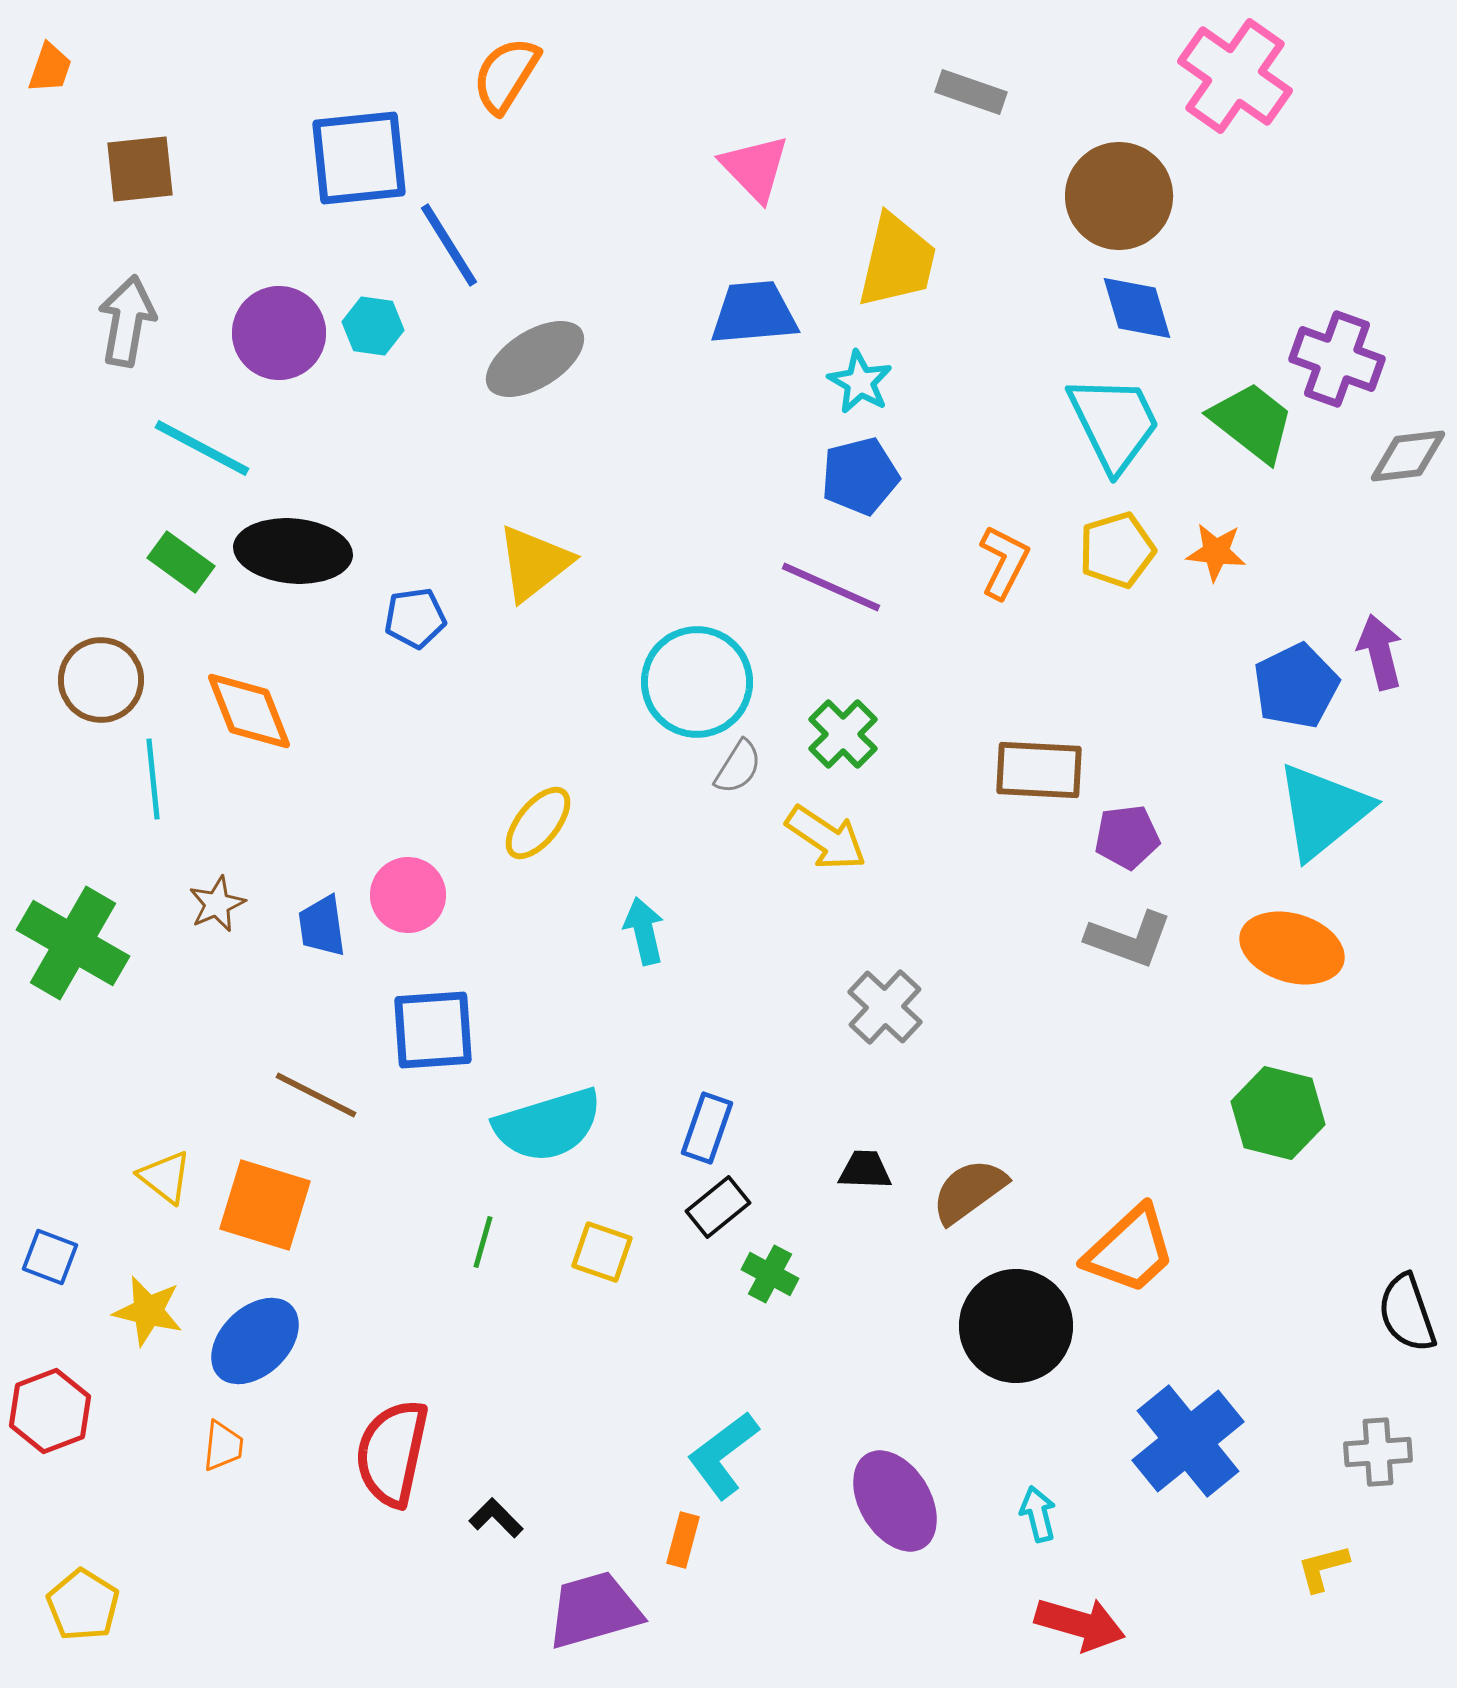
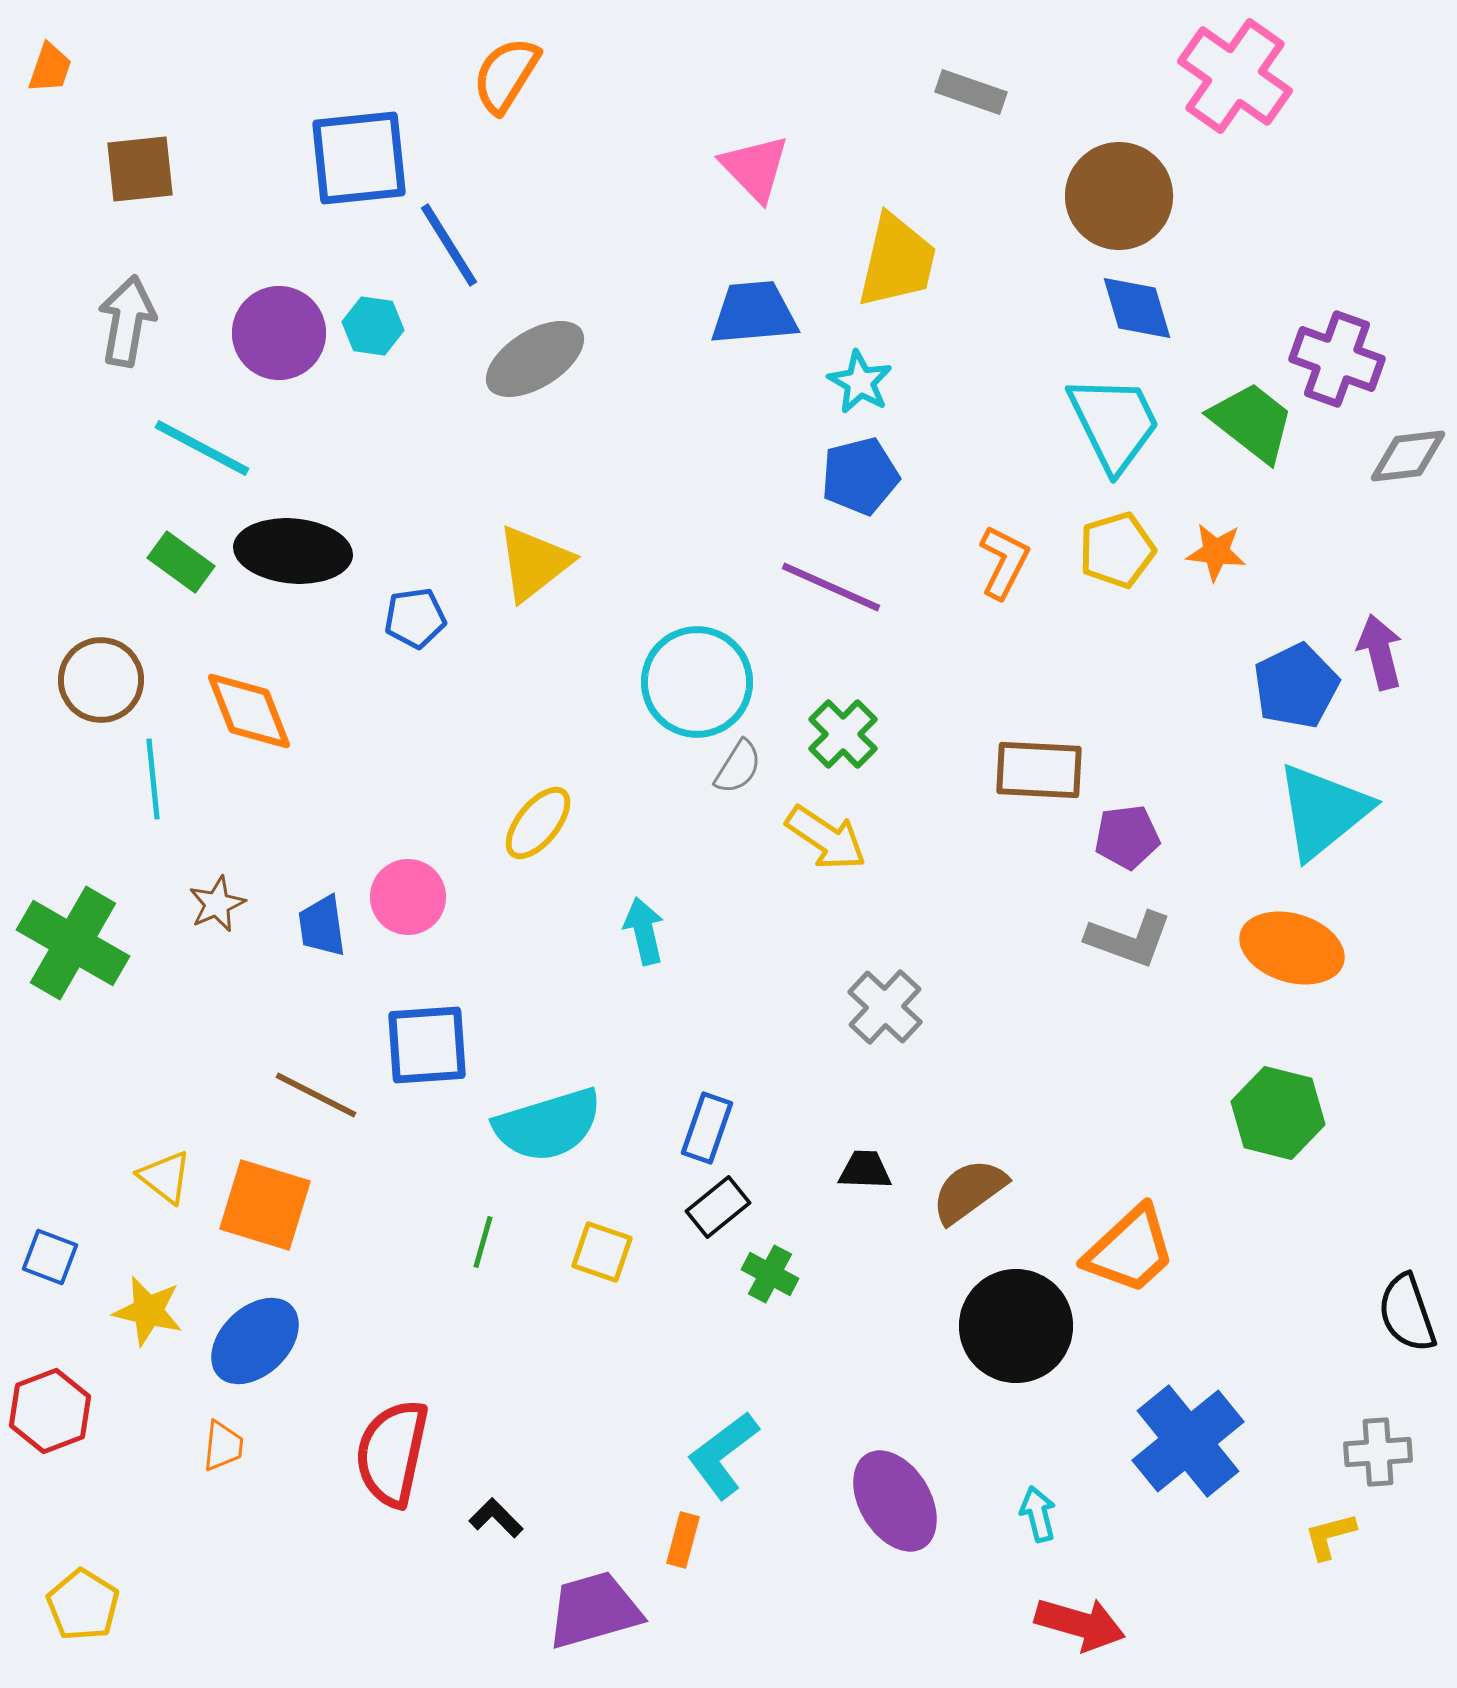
pink circle at (408, 895): moved 2 px down
blue square at (433, 1030): moved 6 px left, 15 px down
yellow L-shape at (1323, 1568): moved 7 px right, 32 px up
